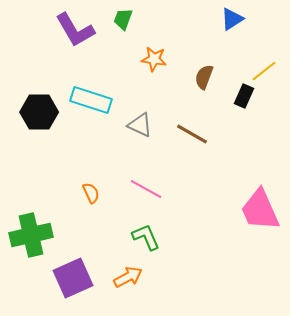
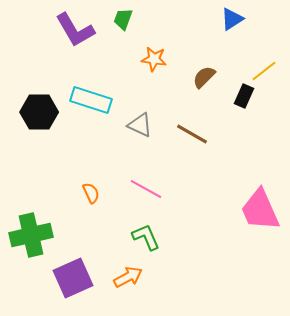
brown semicircle: rotated 25 degrees clockwise
